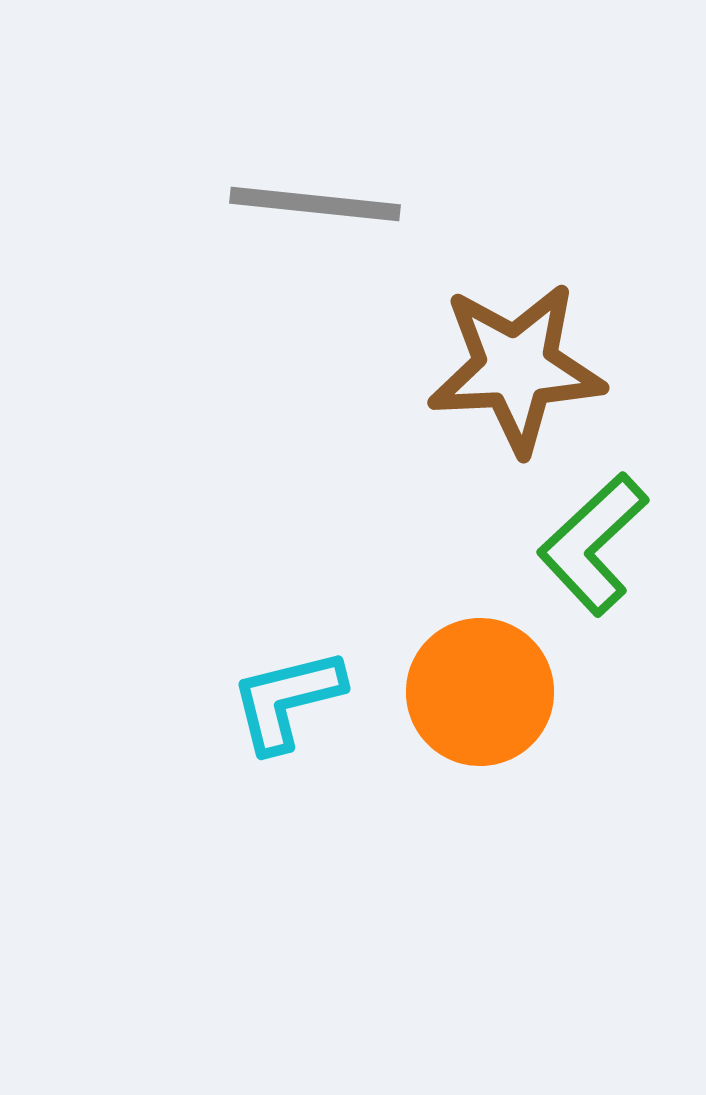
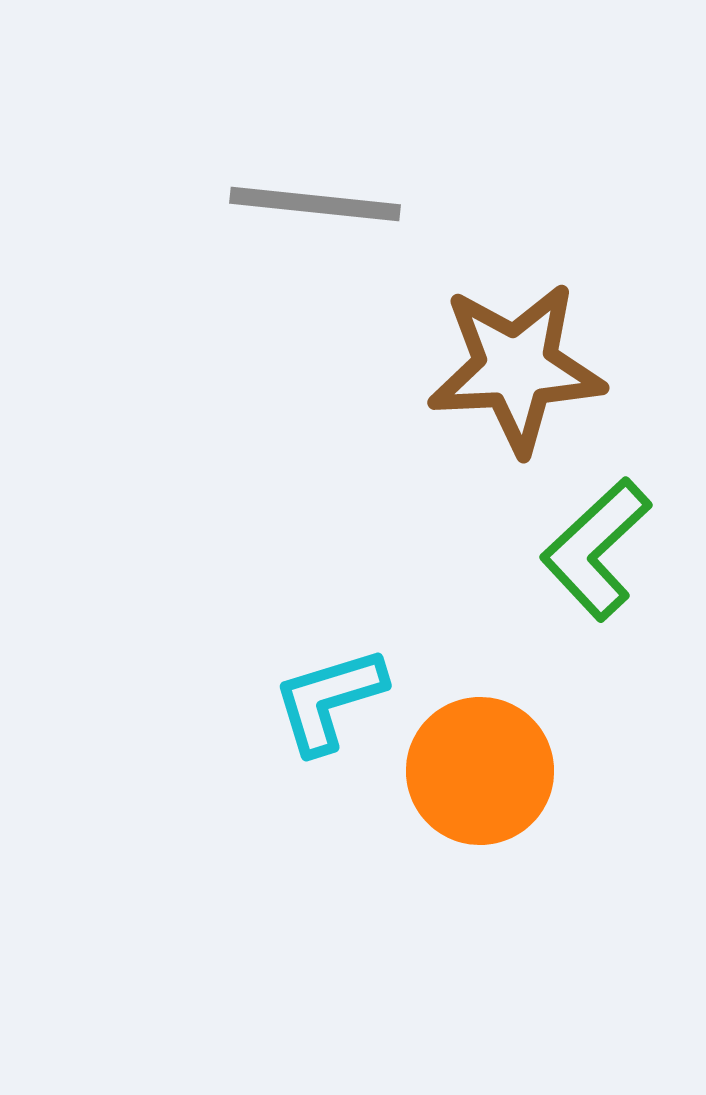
green L-shape: moved 3 px right, 5 px down
orange circle: moved 79 px down
cyan L-shape: moved 42 px right; rotated 3 degrees counterclockwise
